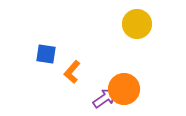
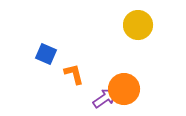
yellow circle: moved 1 px right, 1 px down
blue square: rotated 15 degrees clockwise
orange L-shape: moved 2 px right, 2 px down; rotated 125 degrees clockwise
